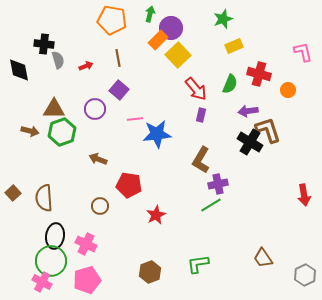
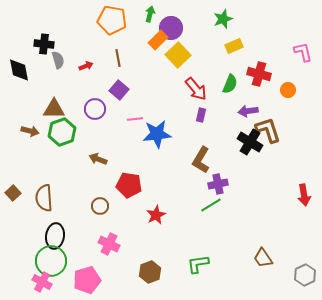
pink cross at (86, 244): moved 23 px right
